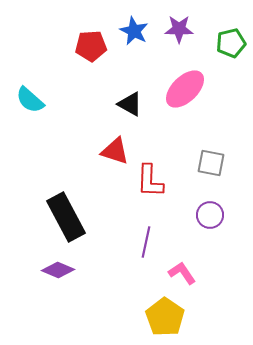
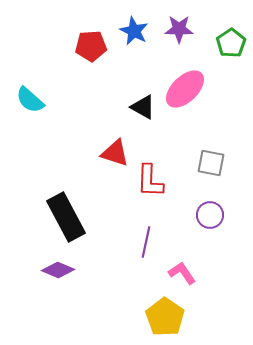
green pentagon: rotated 20 degrees counterclockwise
black triangle: moved 13 px right, 3 px down
red triangle: moved 2 px down
